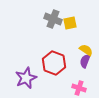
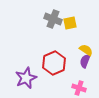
red hexagon: rotated 15 degrees clockwise
